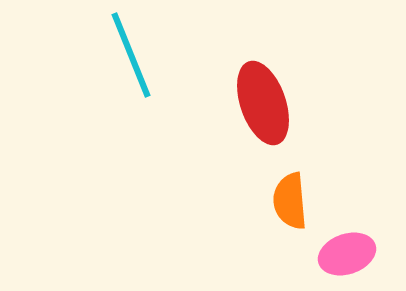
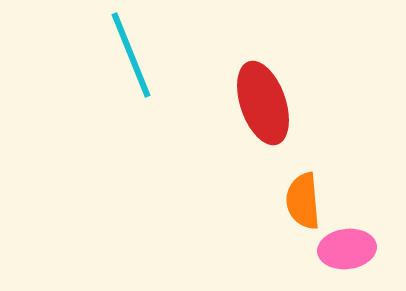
orange semicircle: moved 13 px right
pink ellipse: moved 5 px up; rotated 12 degrees clockwise
